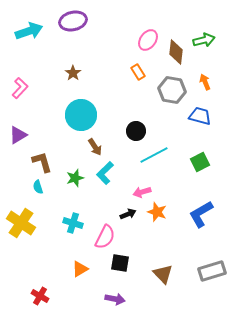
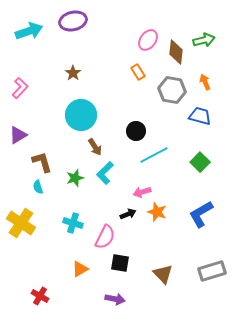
green square: rotated 18 degrees counterclockwise
